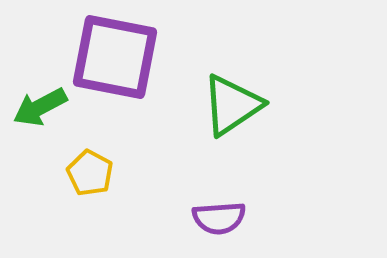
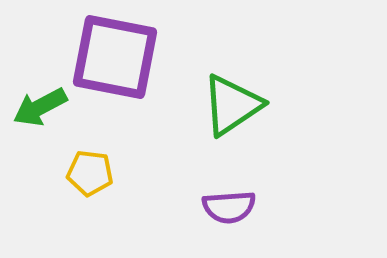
yellow pentagon: rotated 21 degrees counterclockwise
purple semicircle: moved 10 px right, 11 px up
